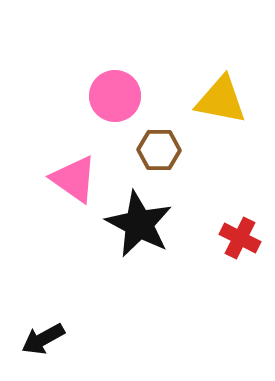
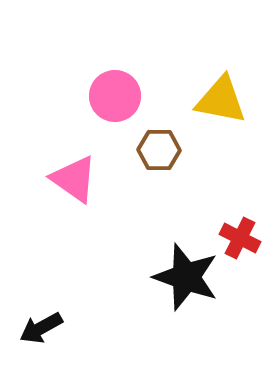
black star: moved 47 px right, 53 px down; rotated 8 degrees counterclockwise
black arrow: moved 2 px left, 11 px up
